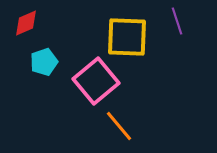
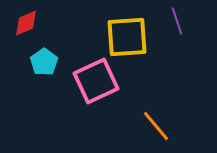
yellow square: rotated 6 degrees counterclockwise
cyan pentagon: rotated 16 degrees counterclockwise
pink square: rotated 15 degrees clockwise
orange line: moved 37 px right
